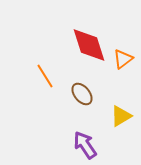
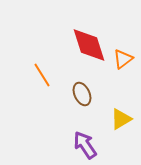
orange line: moved 3 px left, 1 px up
brown ellipse: rotated 15 degrees clockwise
yellow triangle: moved 3 px down
